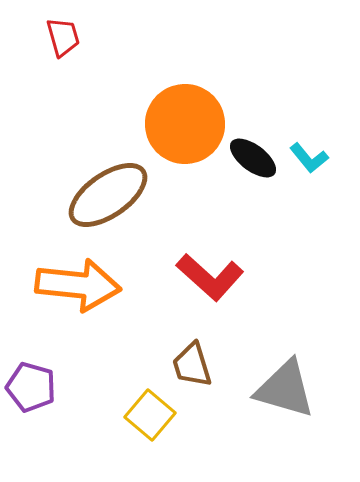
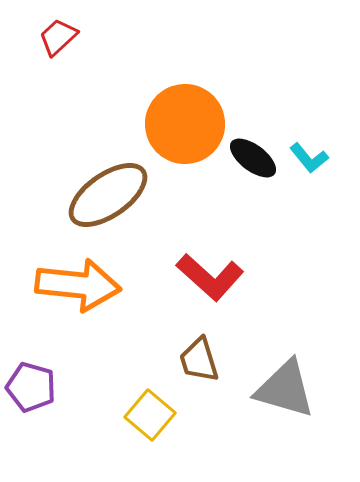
red trapezoid: moved 5 px left; rotated 117 degrees counterclockwise
brown trapezoid: moved 7 px right, 5 px up
